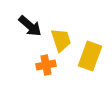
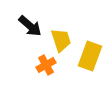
orange cross: rotated 18 degrees counterclockwise
